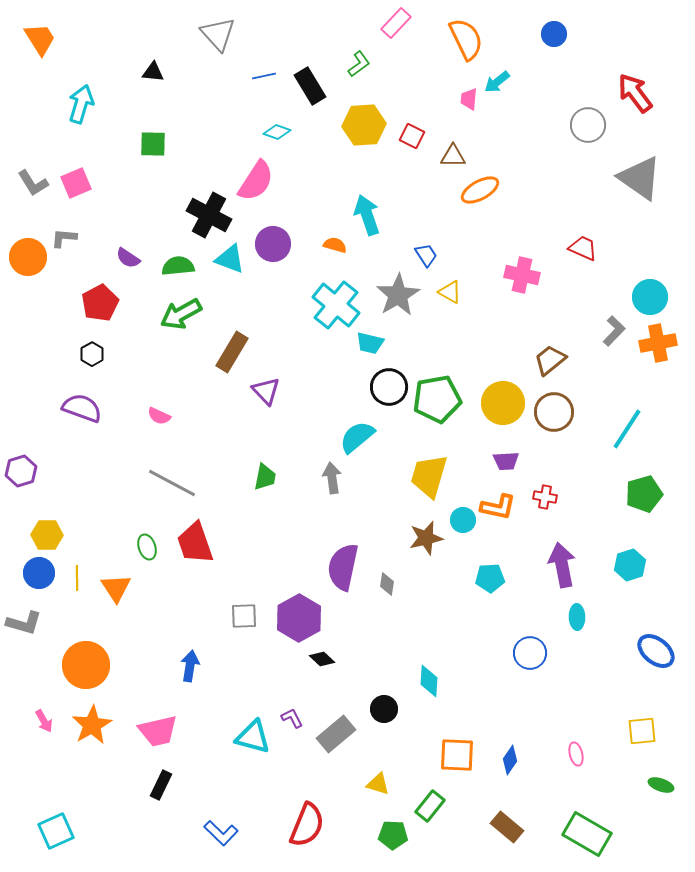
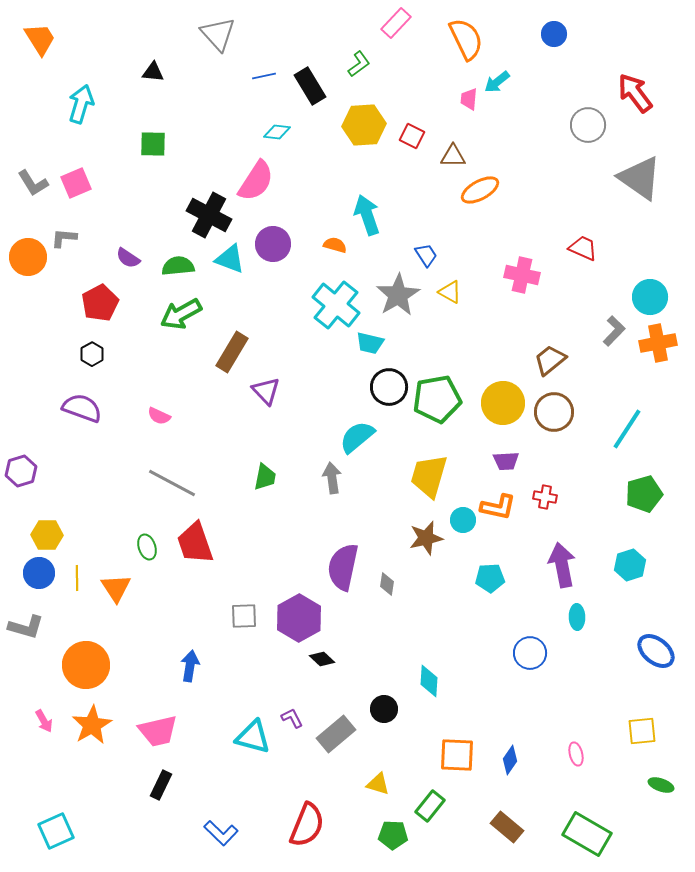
cyan diamond at (277, 132): rotated 12 degrees counterclockwise
gray L-shape at (24, 623): moved 2 px right, 4 px down
